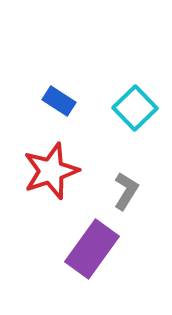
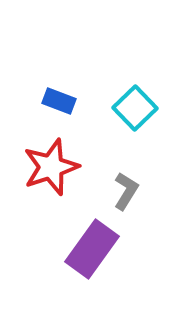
blue rectangle: rotated 12 degrees counterclockwise
red star: moved 4 px up
